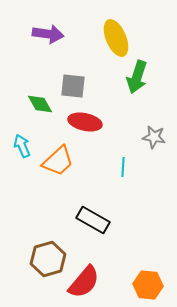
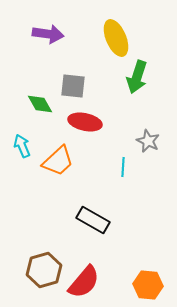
gray star: moved 6 px left, 4 px down; rotated 15 degrees clockwise
brown hexagon: moved 4 px left, 11 px down
